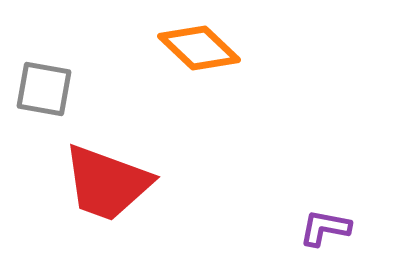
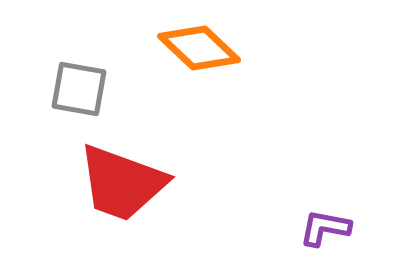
gray square: moved 35 px right
red trapezoid: moved 15 px right
